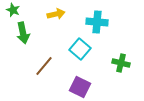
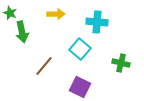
green star: moved 3 px left, 3 px down
yellow arrow: rotated 12 degrees clockwise
green arrow: moved 1 px left, 1 px up
